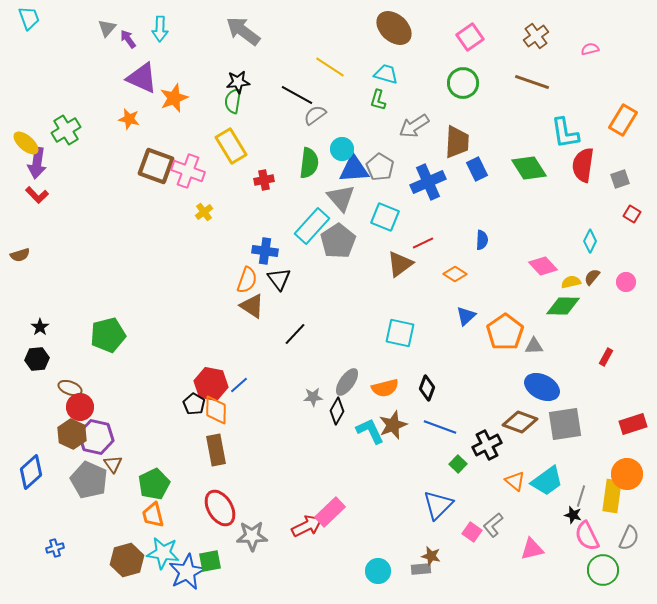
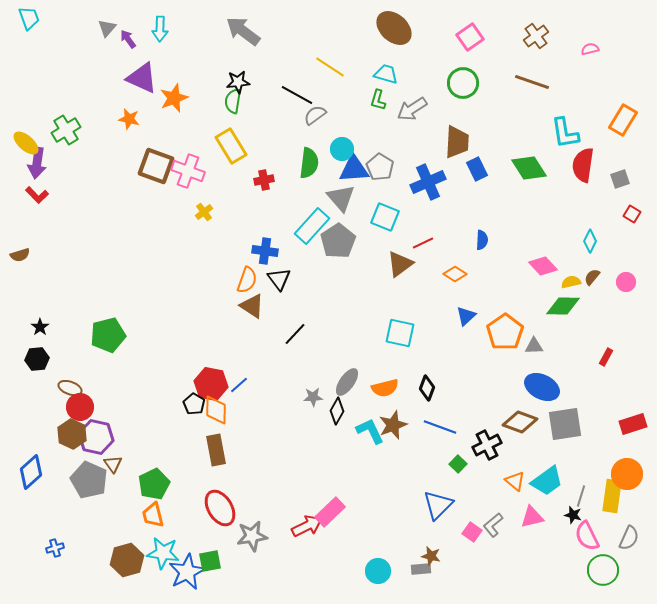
gray arrow at (414, 126): moved 2 px left, 17 px up
gray star at (252, 536): rotated 8 degrees counterclockwise
pink triangle at (532, 549): moved 32 px up
